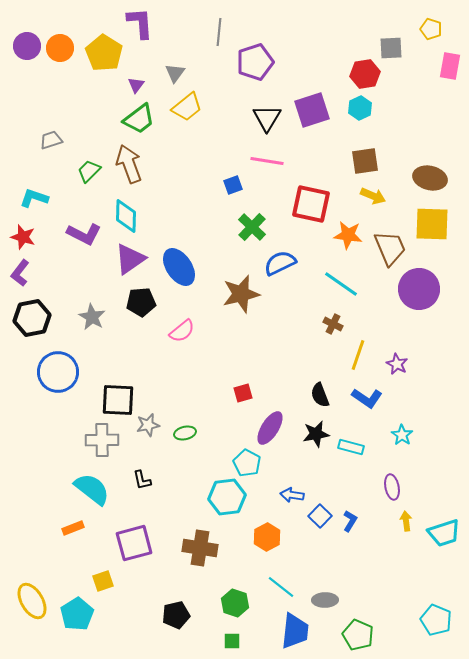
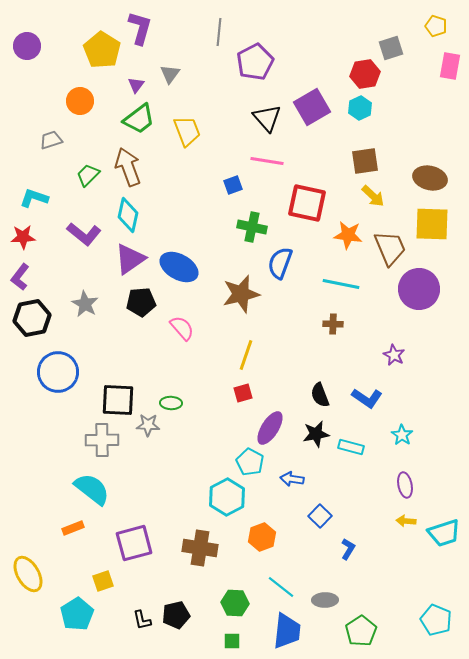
purple L-shape at (140, 23): moved 5 px down; rotated 20 degrees clockwise
yellow pentagon at (431, 29): moved 5 px right, 3 px up
orange circle at (60, 48): moved 20 px right, 53 px down
gray square at (391, 48): rotated 15 degrees counterclockwise
yellow pentagon at (104, 53): moved 2 px left, 3 px up
purple pentagon at (255, 62): rotated 9 degrees counterclockwise
gray triangle at (175, 73): moved 5 px left, 1 px down
yellow trapezoid at (187, 107): moved 24 px down; rotated 72 degrees counterclockwise
purple square at (312, 110): moved 3 px up; rotated 12 degrees counterclockwise
black triangle at (267, 118): rotated 12 degrees counterclockwise
brown arrow at (129, 164): moved 1 px left, 3 px down
green trapezoid at (89, 171): moved 1 px left, 4 px down
yellow arrow at (373, 196): rotated 20 degrees clockwise
red square at (311, 204): moved 4 px left, 1 px up
cyan diamond at (126, 216): moved 2 px right, 1 px up; rotated 12 degrees clockwise
green cross at (252, 227): rotated 32 degrees counterclockwise
purple L-shape at (84, 234): rotated 12 degrees clockwise
red star at (23, 237): rotated 20 degrees counterclockwise
blue semicircle at (280, 263): rotated 44 degrees counterclockwise
blue ellipse at (179, 267): rotated 27 degrees counterclockwise
purple L-shape at (20, 273): moved 4 px down
cyan line at (341, 284): rotated 24 degrees counterclockwise
gray star at (92, 317): moved 7 px left, 13 px up
brown cross at (333, 324): rotated 24 degrees counterclockwise
pink semicircle at (182, 331): moved 3 px up; rotated 92 degrees counterclockwise
yellow line at (358, 355): moved 112 px left
purple star at (397, 364): moved 3 px left, 9 px up
gray star at (148, 425): rotated 15 degrees clockwise
green ellipse at (185, 433): moved 14 px left, 30 px up; rotated 15 degrees clockwise
cyan pentagon at (247, 463): moved 3 px right, 1 px up
black L-shape at (142, 480): moved 140 px down
purple ellipse at (392, 487): moved 13 px right, 2 px up
blue arrow at (292, 495): moved 16 px up
cyan hexagon at (227, 497): rotated 21 degrees counterclockwise
blue L-shape at (350, 521): moved 2 px left, 28 px down
yellow arrow at (406, 521): rotated 78 degrees counterclockwise
orange hexagon at (267, 537): moved 5 px left; rotated 8 degrees clockwise
yellow ellipse at (32, 601): moved 4 px left, 27 px up
green hexagon at (235, 603): rotated 16 degrees counterclockwise
blue trapezoid at (295, 631): moved 8 px left
green pentagon at (358, 635): moved 3 px right, 4 px up; rotated 16 degrees clockwise
